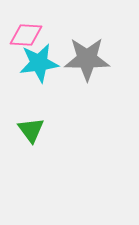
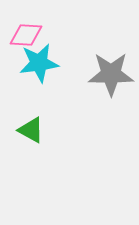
gray star: moved 24 px right, 15 px down
green triangle: rotated 24 degrees counterclockwise
